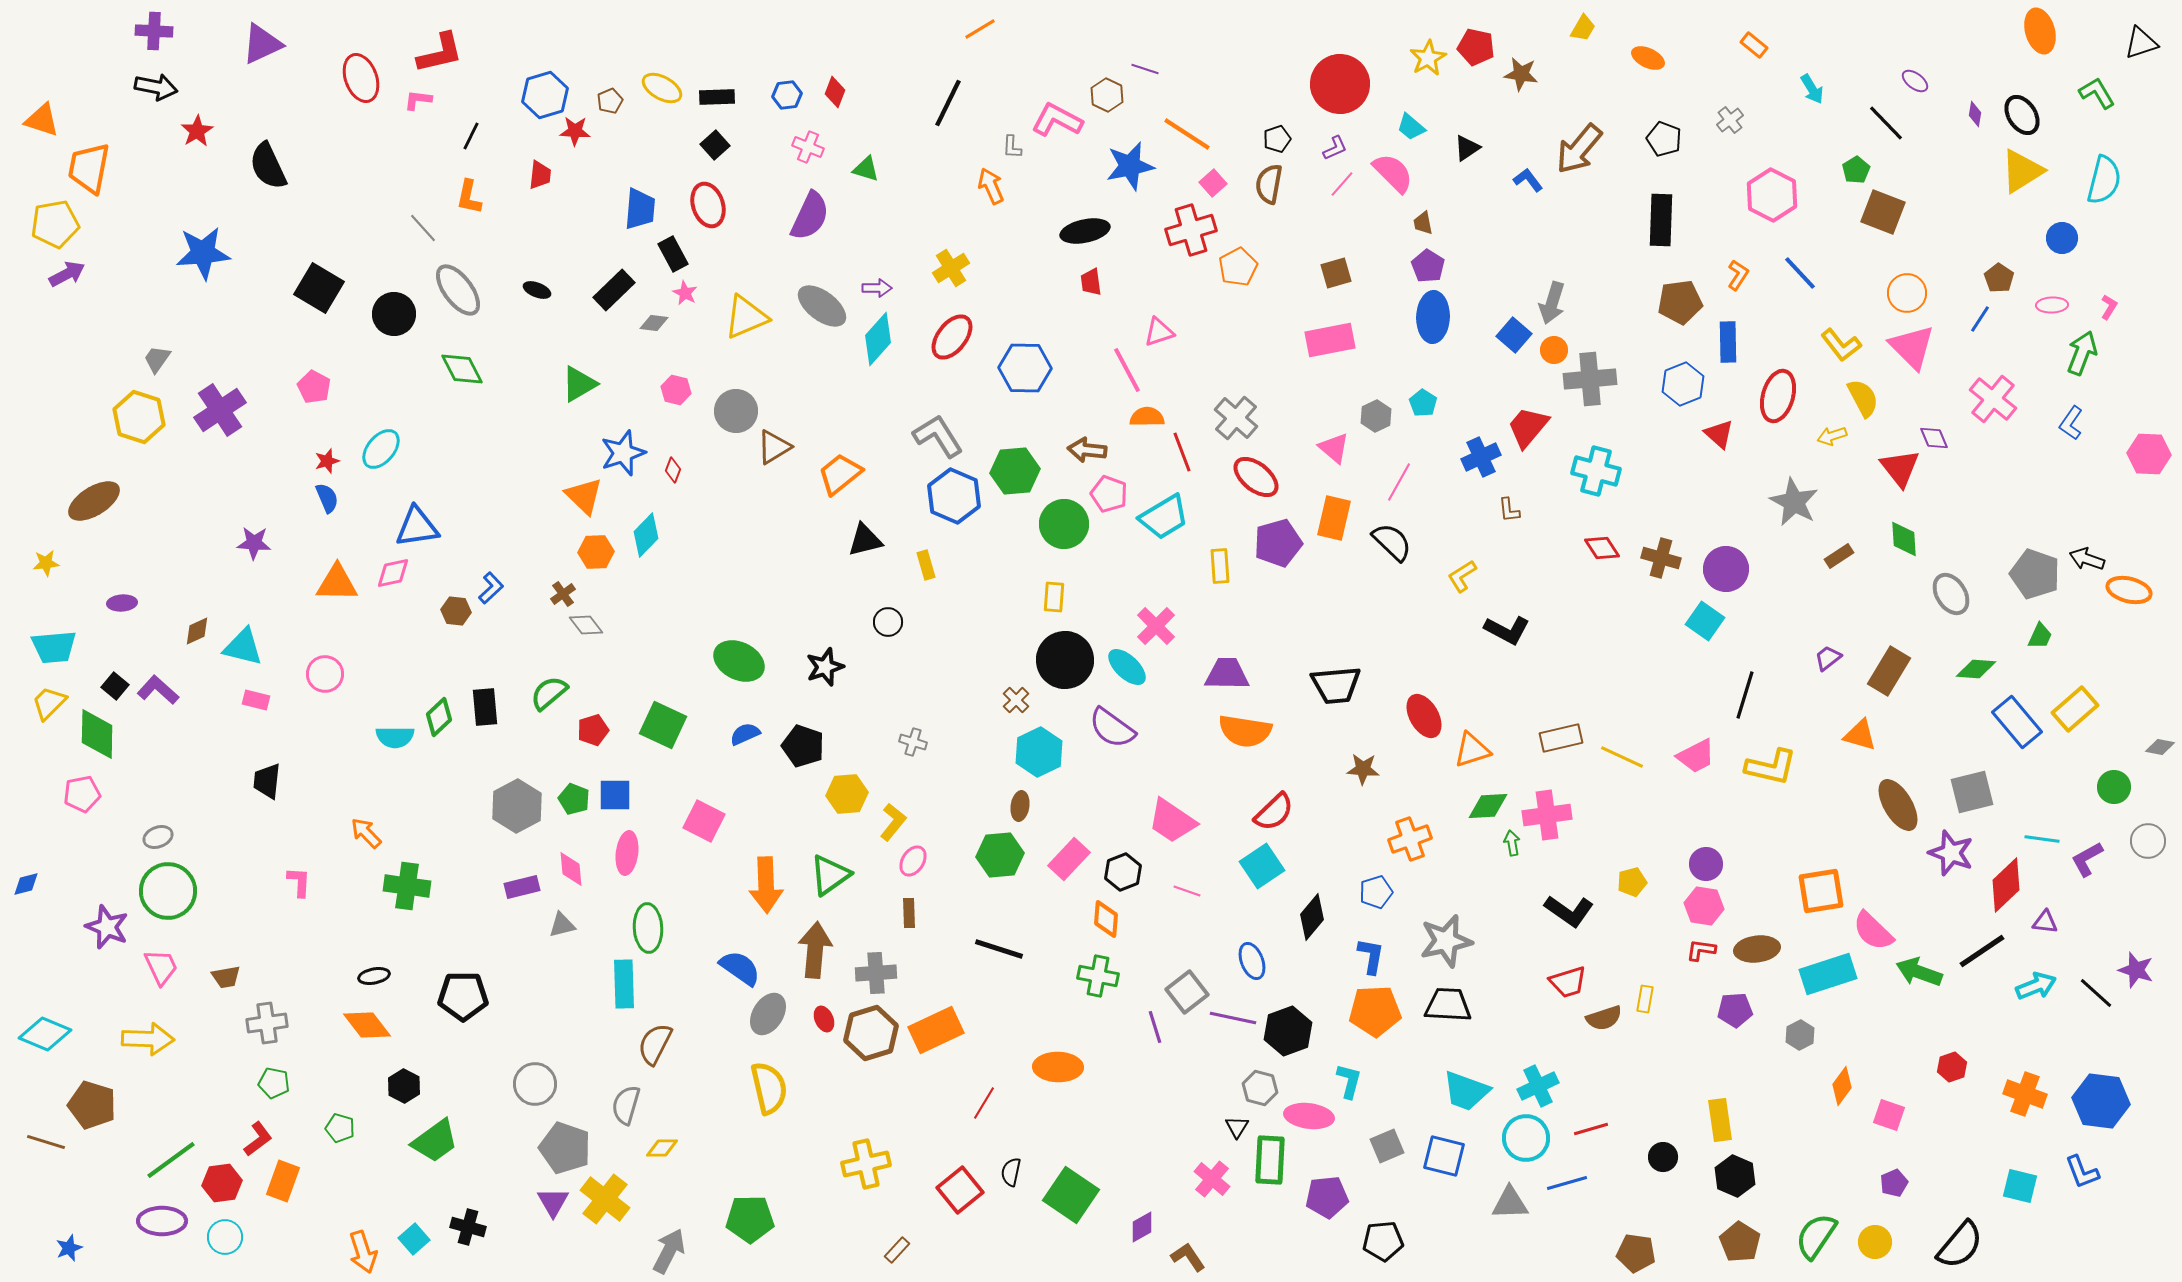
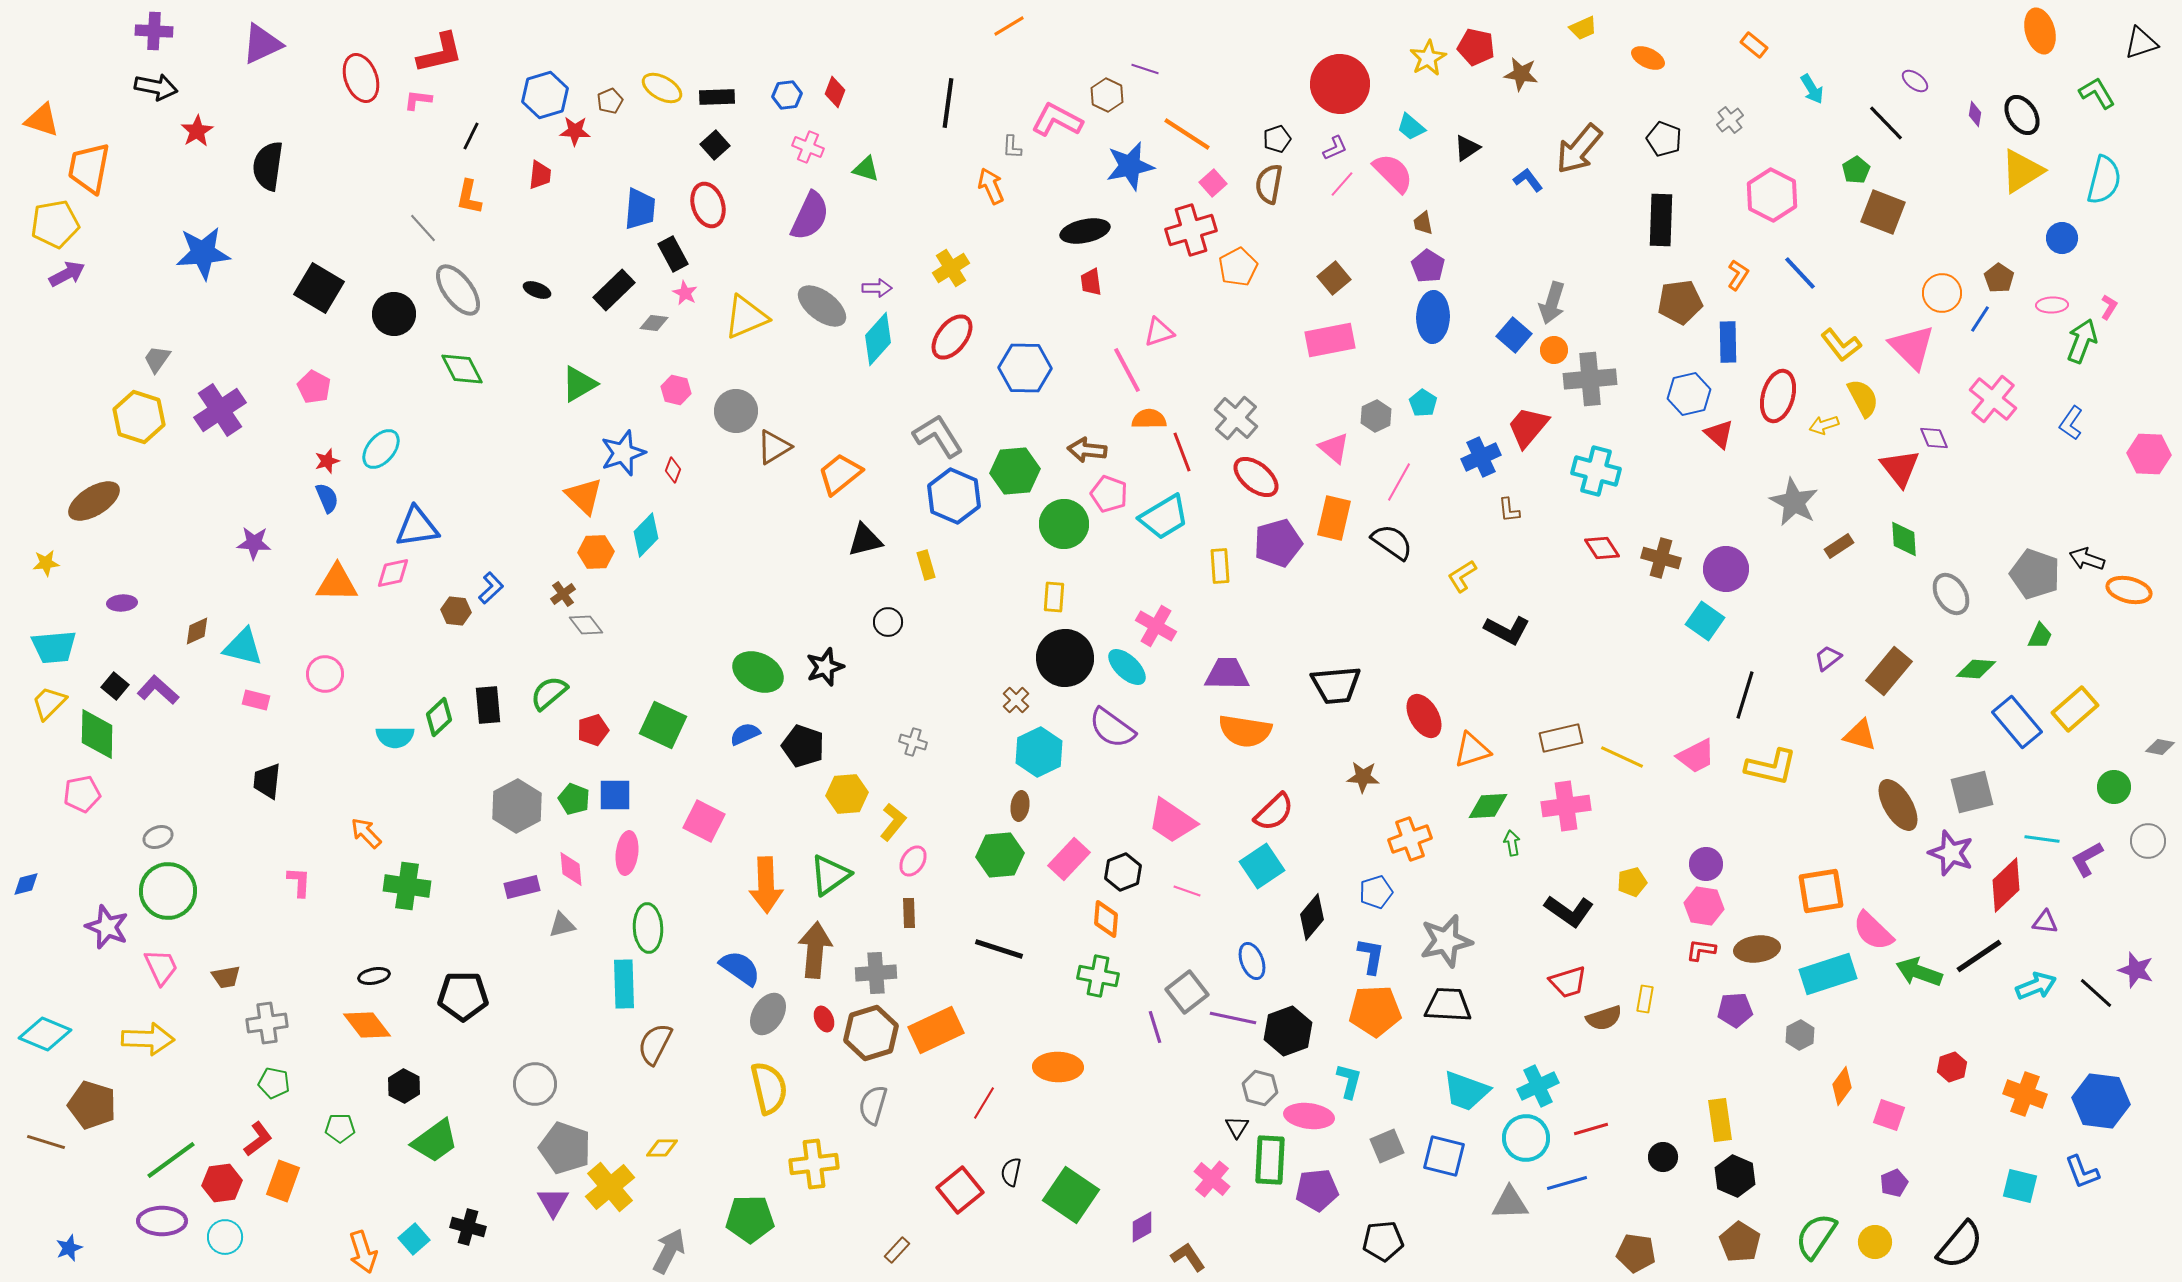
yellow trapezoid at (1583, 28): rotated 36 degrees clockwise
orange line at (980, 29): moved 29 px right, 3 px up
black line at (948, 103): rotated 18 degrees counterclockwise
black semicircle at (268, 166): rotated 33 degrees clockwise
brown square at (1336, 273): moved 2 px left, 5 px down; rotated 24 degrees counterclockwise
orange circle at (1907, 293): moved 35 px right
green arrow at (2082, 353): moved 12 px up
blue hexagon at (1683, 384): moved 6 px right, 10 px down; rotated 9 degrees clockwise
orange semicircle at (1147, 417): moved 2 px right, 2 px down
yellow arrow at (1832, 436): moved 8 px left, 11 px up
black semicircle at (1392, 542): rotated 9 degrees counterclockwise
brown rectangle at (1839, 556): moved 10 px up
pink cross at (1156, 626): rotated 15 degrees counterclockwise
black circle at (1065, 660): moved 2 px up
green ellipse at (739, 661): moved 19 px right, 11 px down
brown rectangle at (1889, 671): rotated 9 degrees clockwise
black rectangle at (485, 707): moved 3 px right, 2 px up
brown star at (1363, 769): moved 8 px down
pink cross at (1547, 815): moved 19 px right, 9 px up
black line at (1982, 951): moved 3 px left, 5 px down
gray semicircle at (626, 1105): moved 247 px right
green pentagon at (340, 1128): rotated 16 degrees counterclockwise
yellow cross at (866, 1164): moved 52 px left; rotated 6 degrees clockwise
purple pentagon at (1327, 1197): moved 10 px left, 7 px up
yellow cross at (605, 1199): moved 5 px right, 12 px up; rotated 12 degrees clockwise
